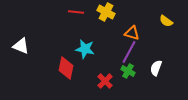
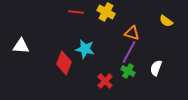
white triangle: rotated 18 degrees counterclockwise
red diamond: moved 2 px left, 5 px up; rotated 10 degrees clockwise
